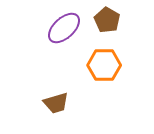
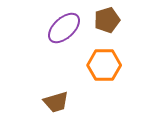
brown pentagon: rotated 25 degrees clockwise
brown trapezoid: moved 1 px up
